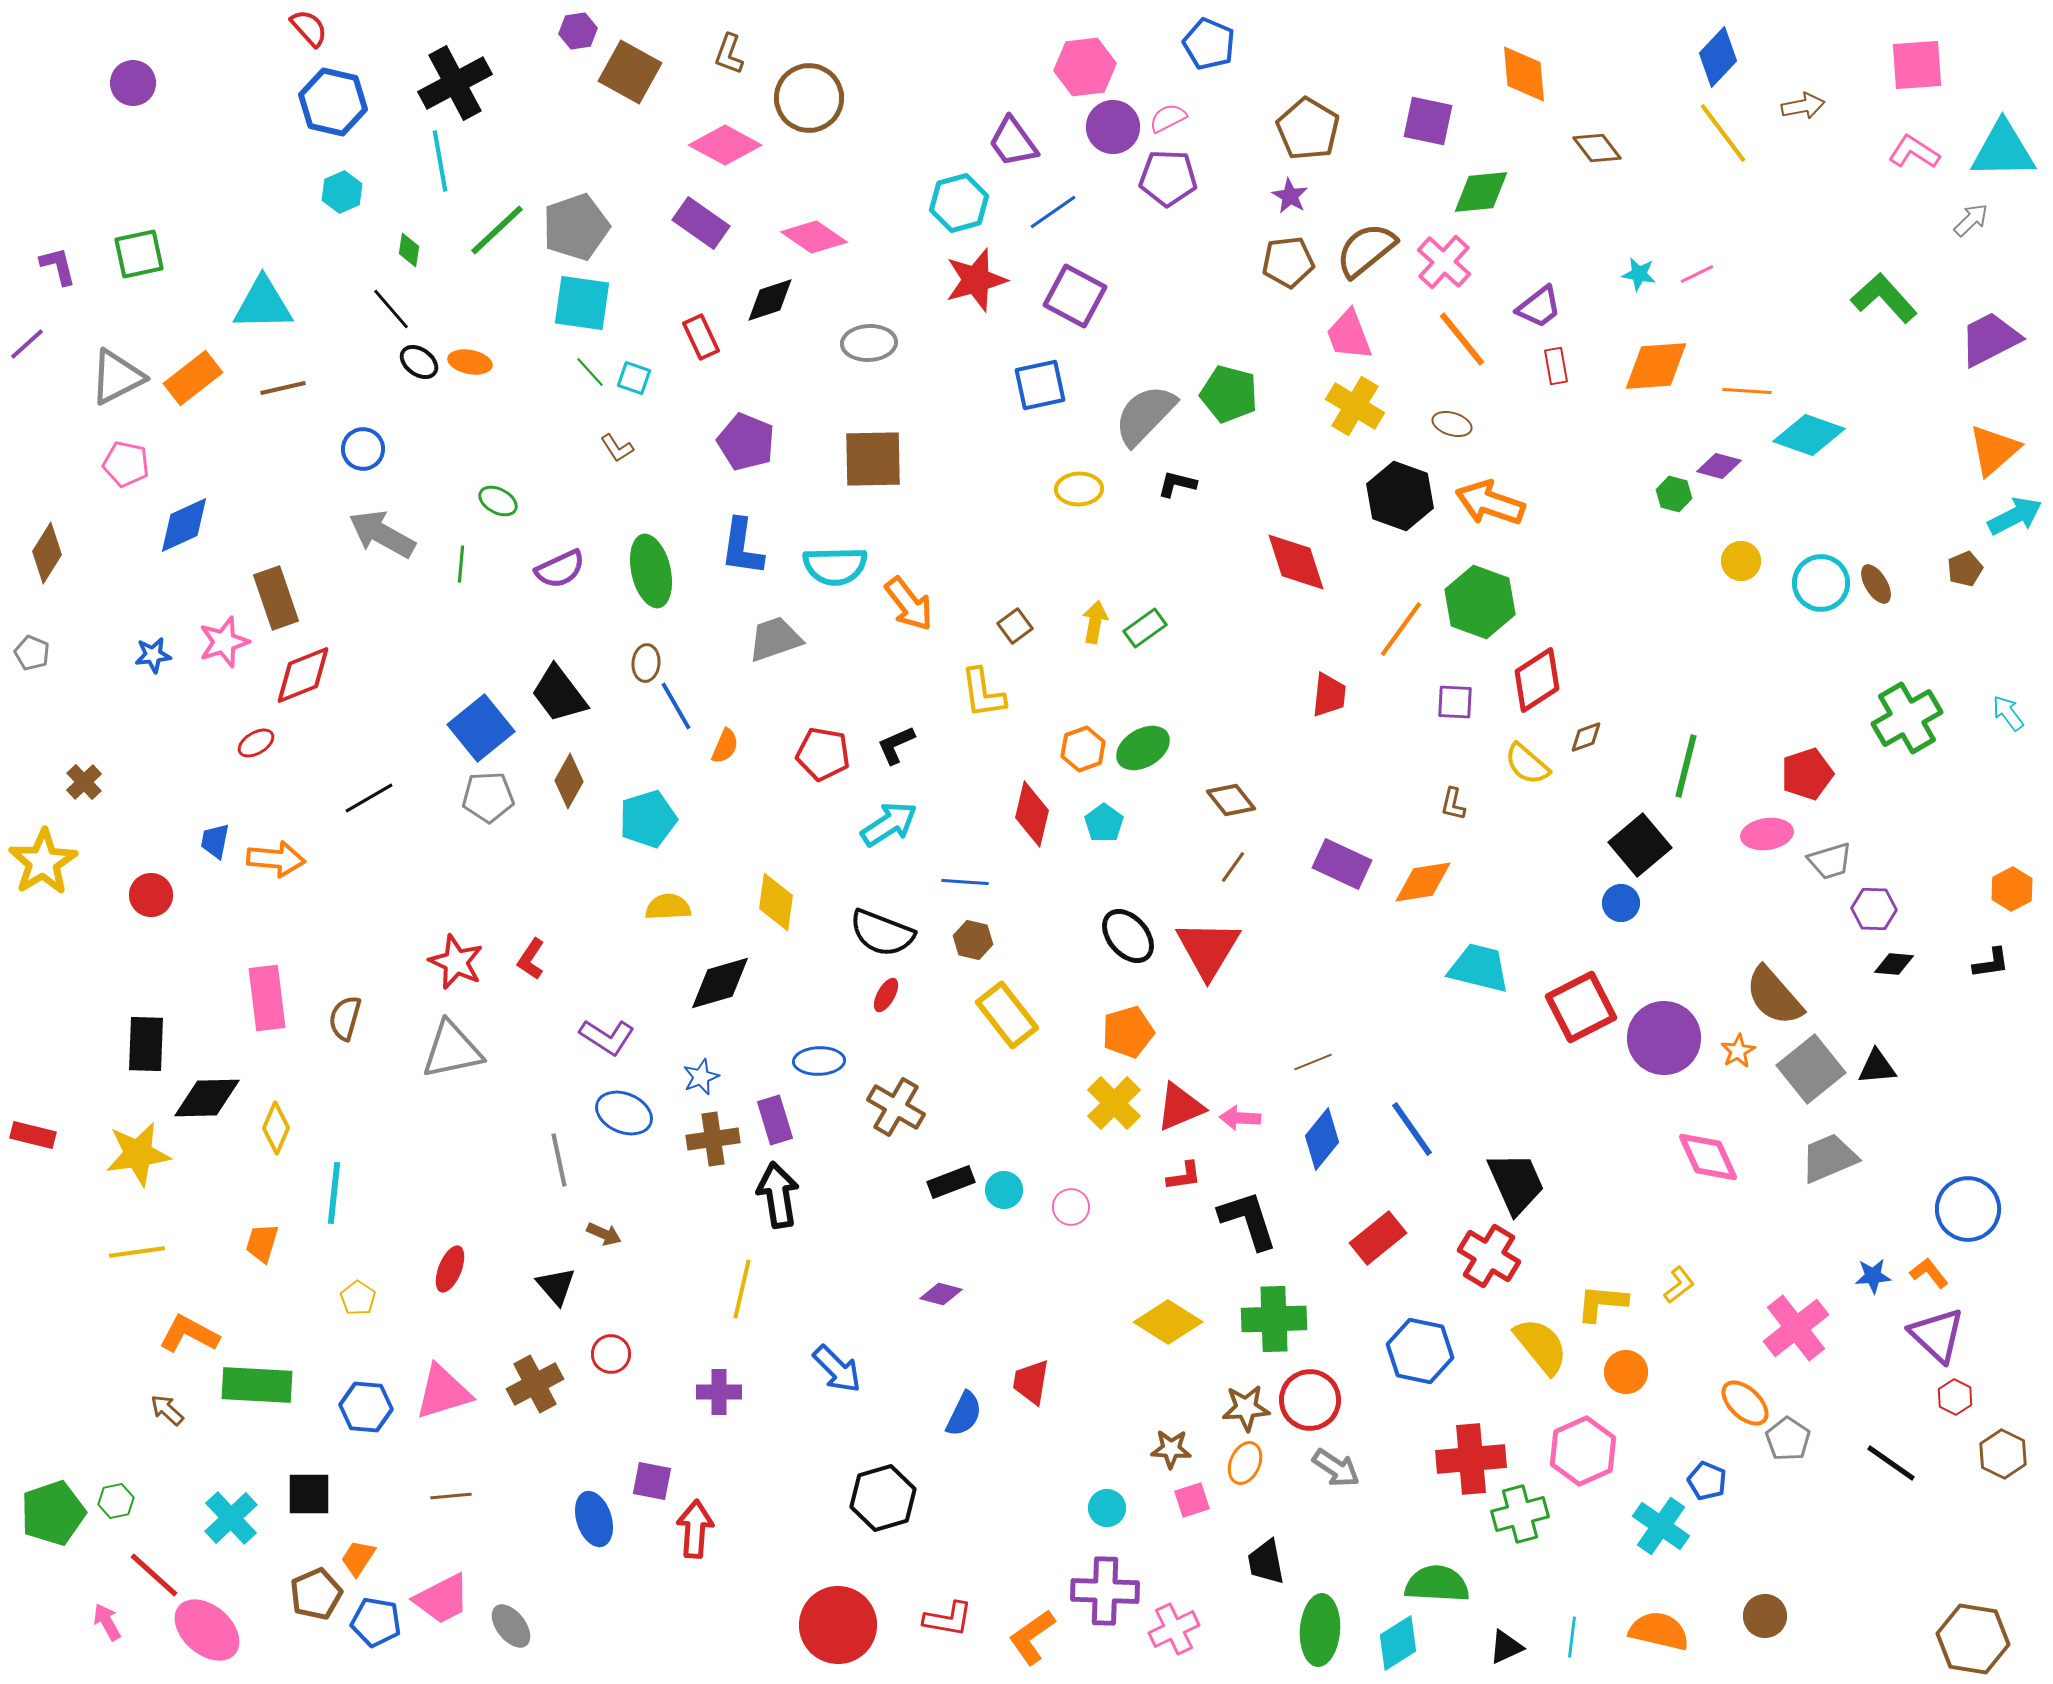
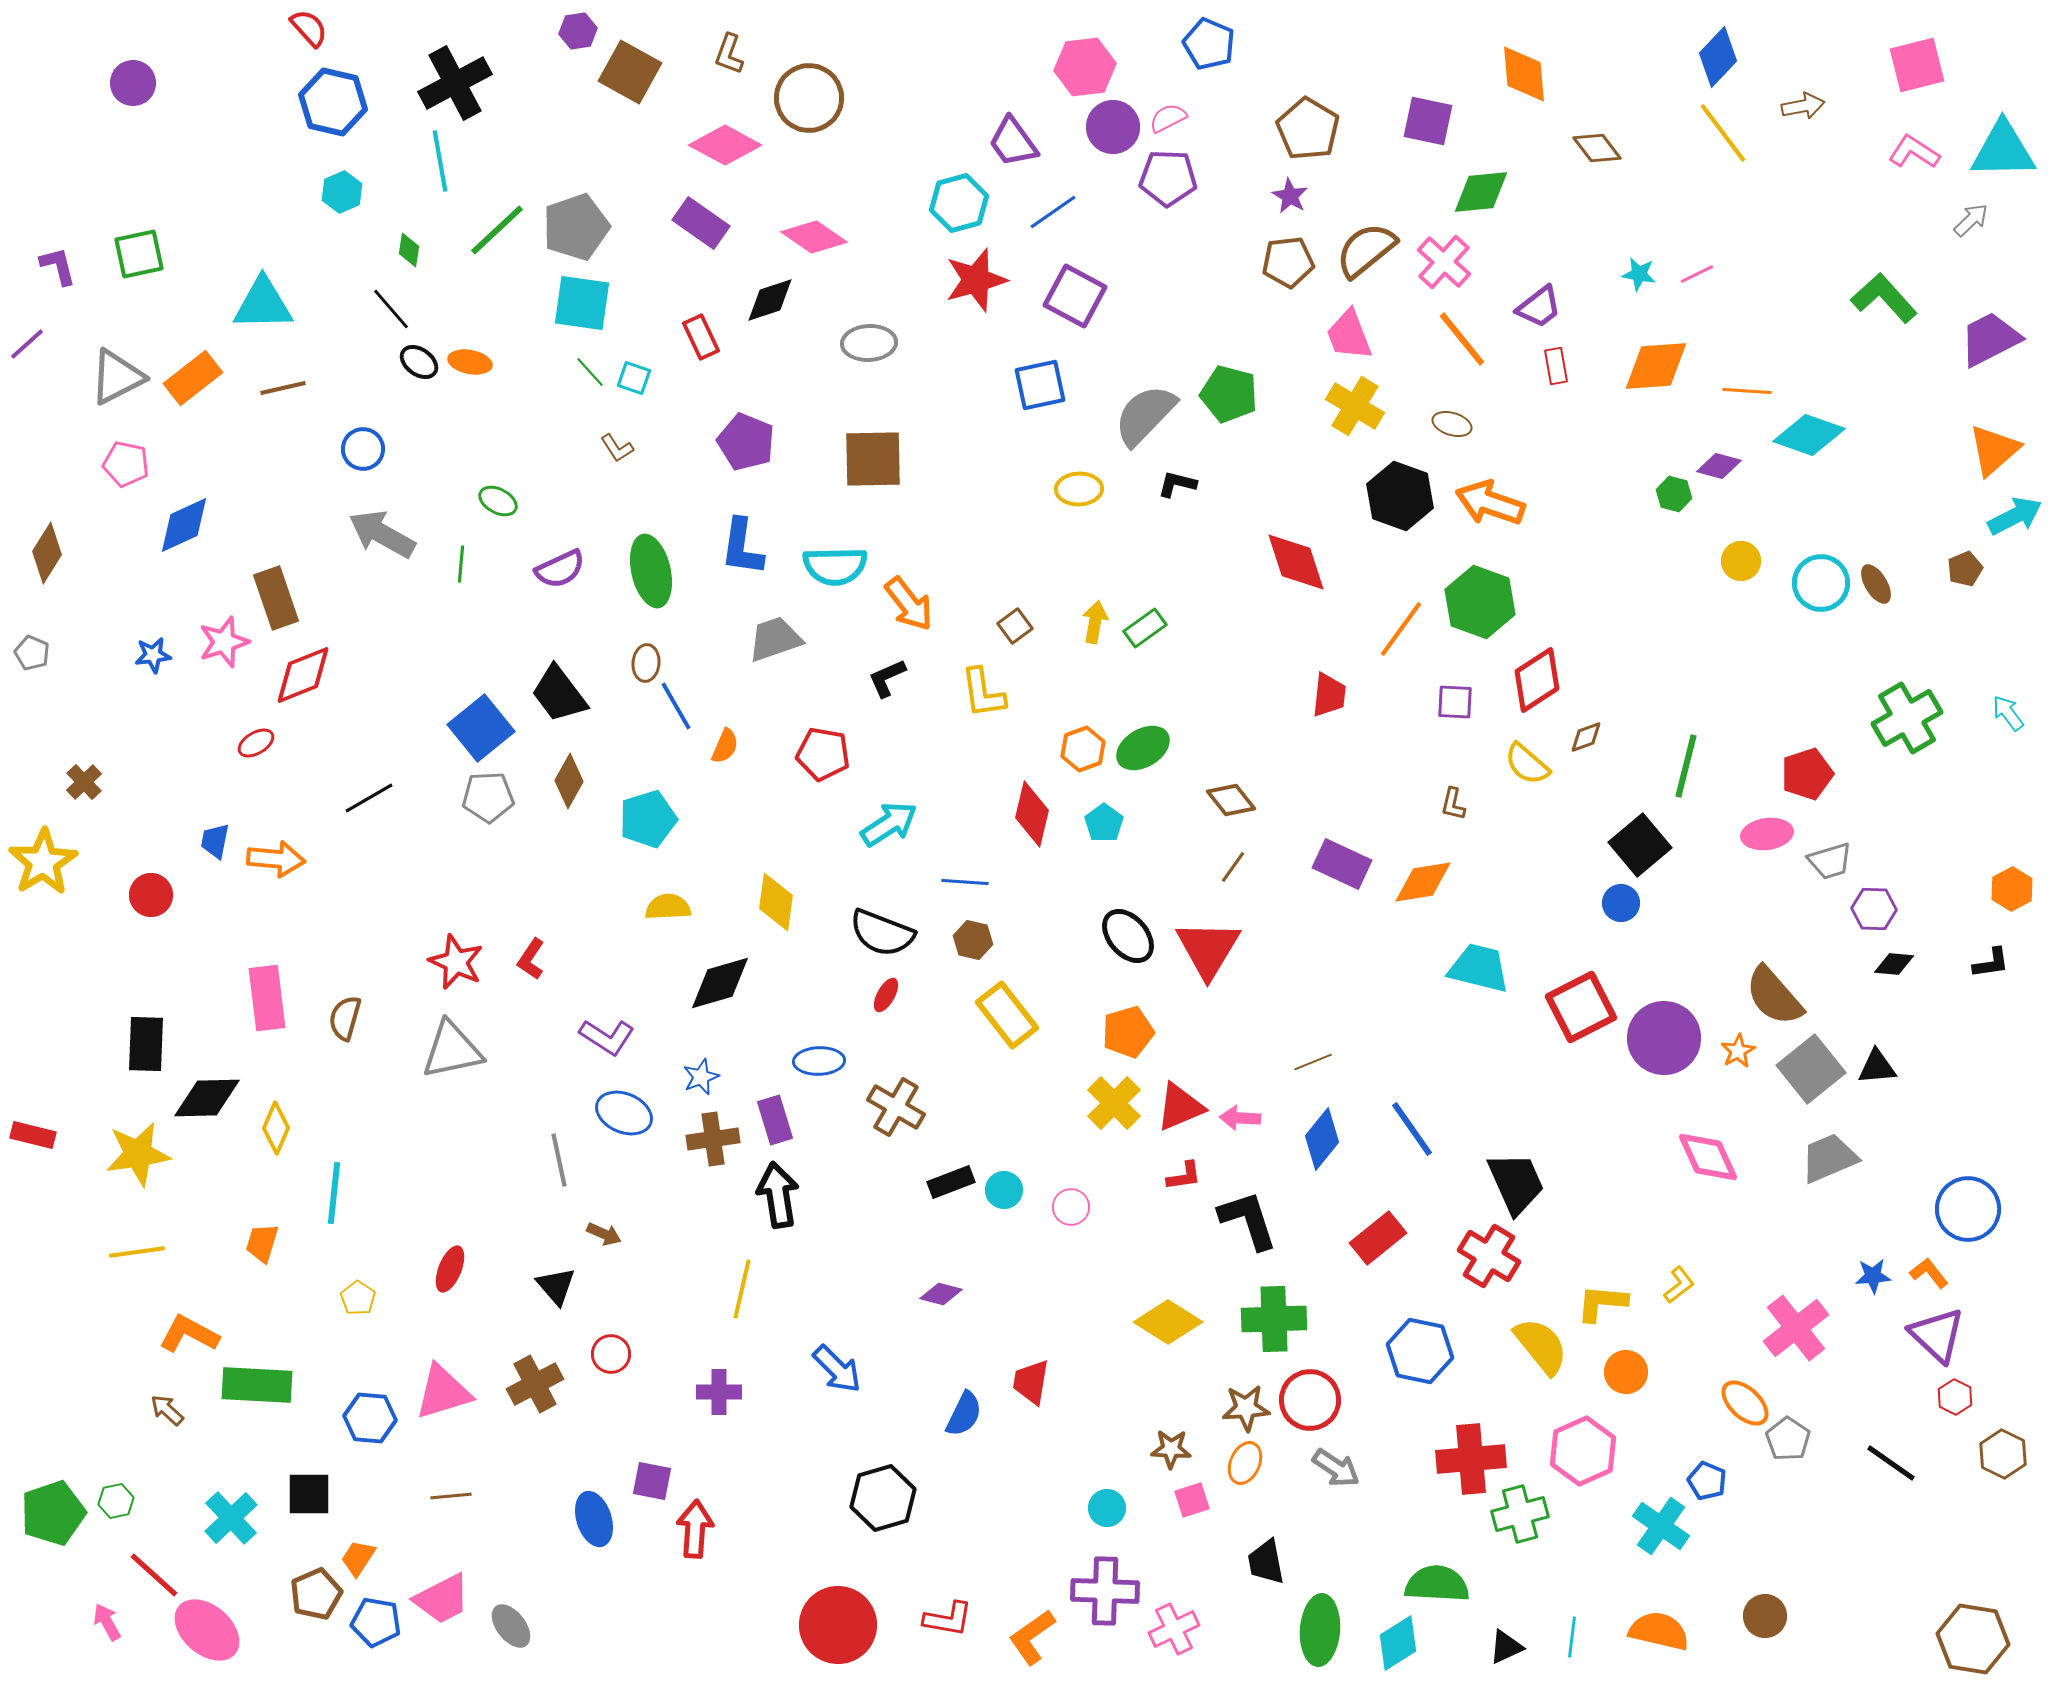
pink square at (1917, 65): rotated 10 degrees counterclockwise
black L-shape at (896, 745): moved 9 px left, 67 px up
blue hexagon at (366, 1407): moved 4 px right, 11 px down
